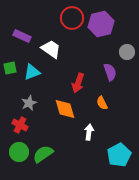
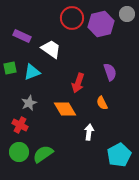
gray circle: moved 38 px up
orange diamond: rotated 15 degrees counterclockwise
